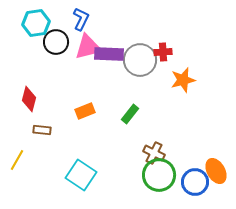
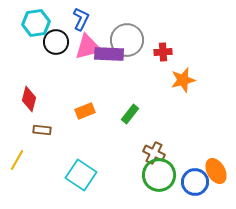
gray circle: moved 13 px left, 20 px up
